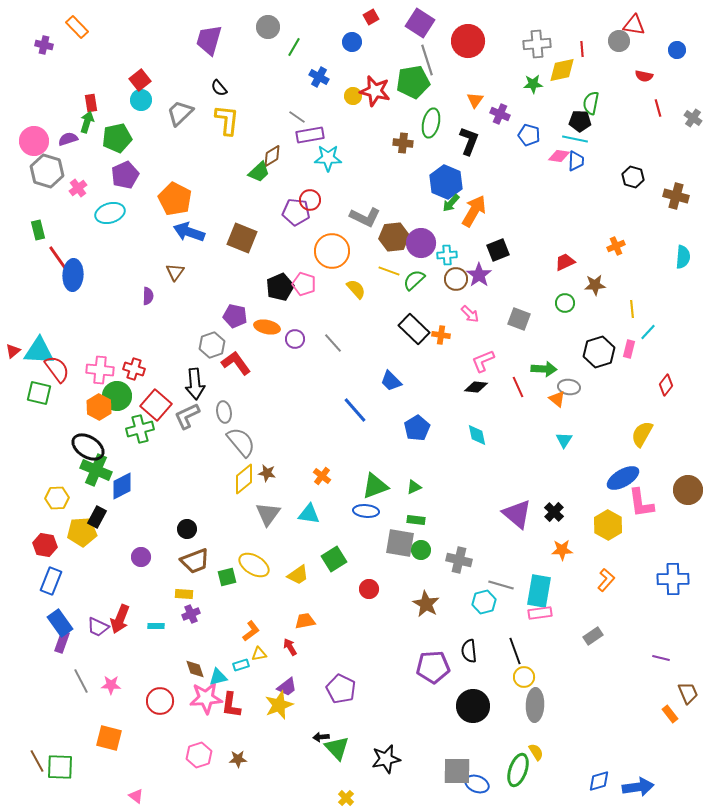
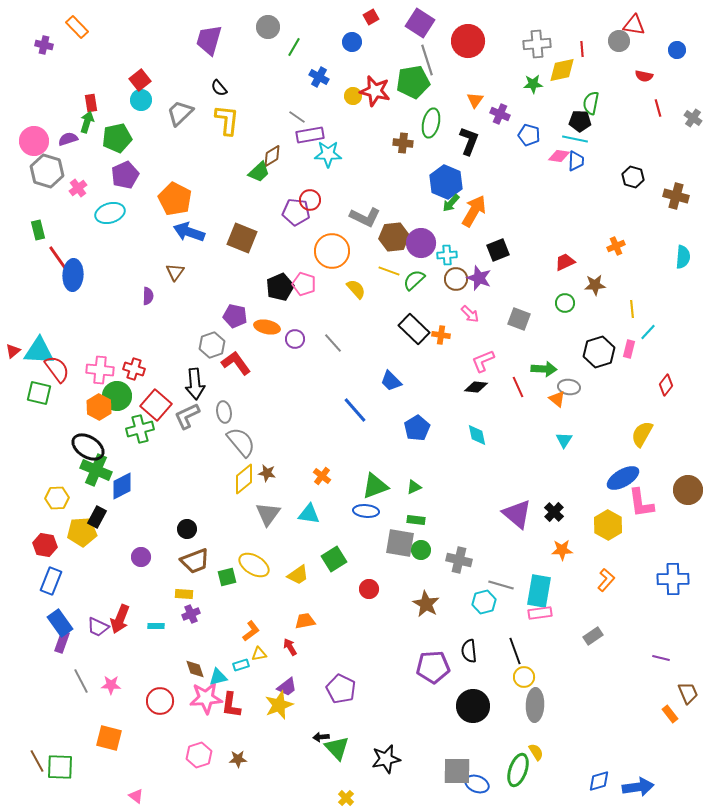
cyan star at (328, 158): moved 4 px up
purple star at (479, 275): moved 3 px down; rotated 15 degrees counterclockwise
